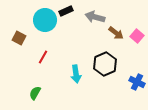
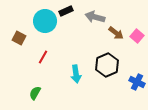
cyan circle: moved 1 px down
black hexagon: moved 2 px right, 1 px down
